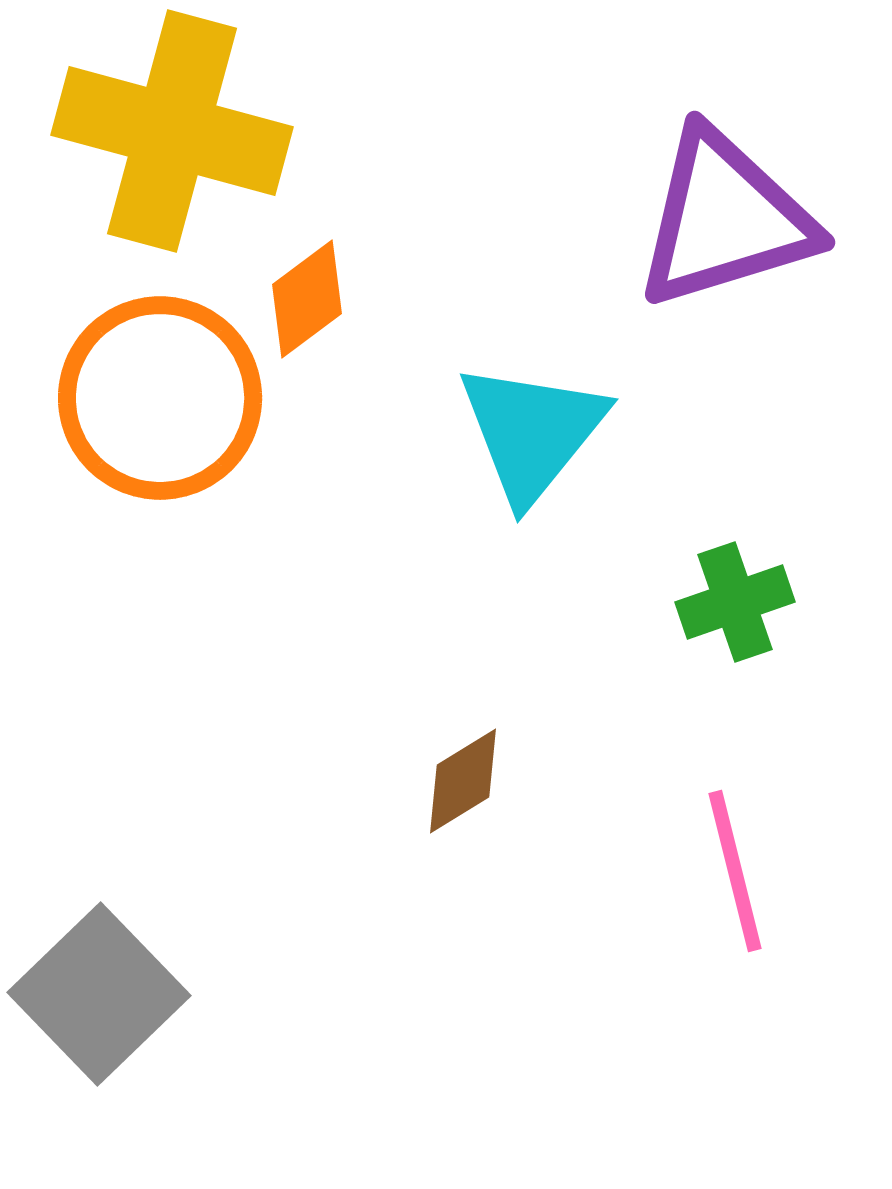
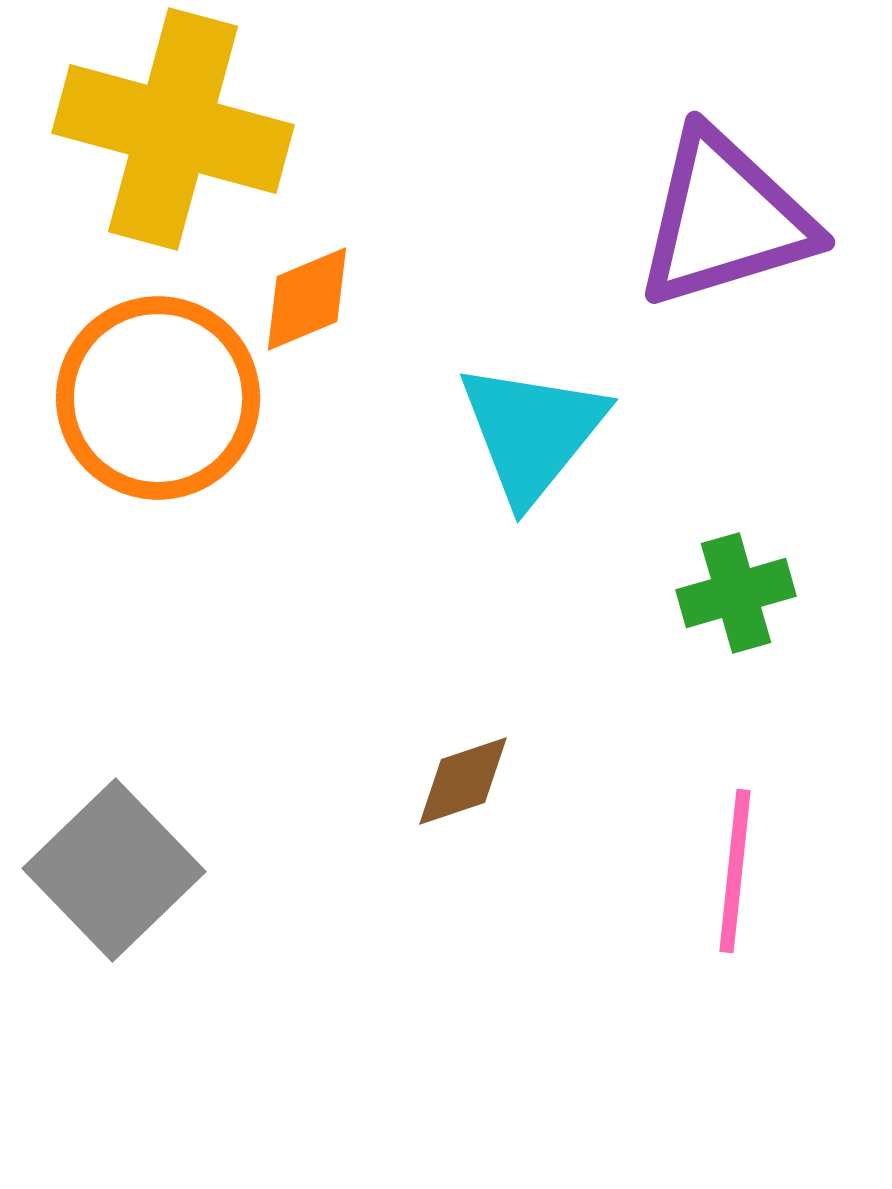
yellow cross: moved 1 px right, 2 px up
orange diamond: rotated 14 degrees clockwise
orange circle: moved 2 px left
green cross: moved 1 px right, 9 px up; rotated 3 degrees clockwise
brown diamond: rotated 13 degrees clockwise
pink line: rotated 20 degrees clockwise
gray square: moved 15 px right, 124 px up
